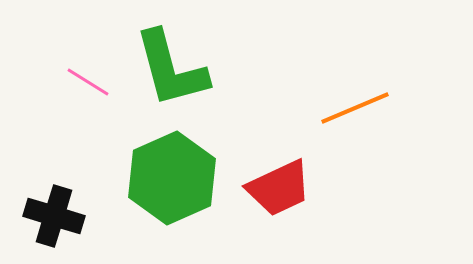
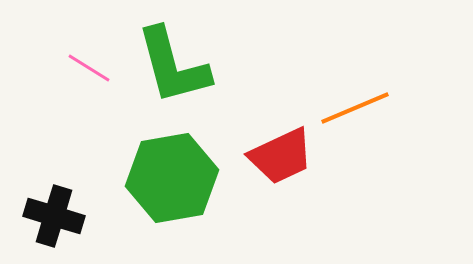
green L-shape: moved 2 px right, 3 px up
pink line: moved 1 px right, 14 px up
green hexagon: rotated 14 degrees clockwise
red trapezoid: moved 2 px right, 32 px up
